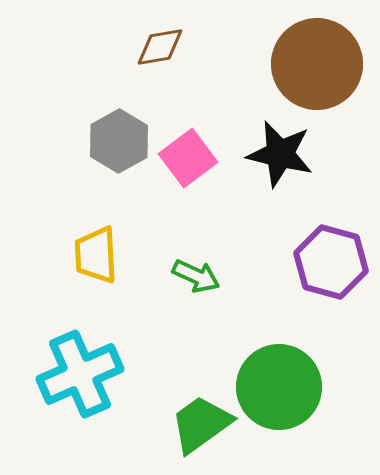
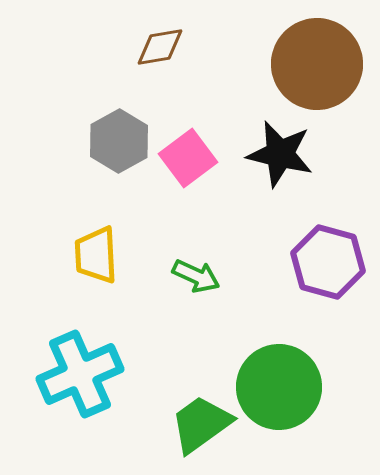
purple hexagon: moved 3 px left
